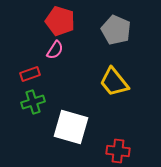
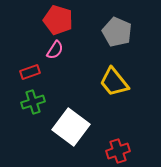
red pentagon: moved 2 px left, 1 px up
gray pentagon: moved 1 px right, 2 px down
red rectangle: moved 2 px up
white square: rotated 21 degrees clockwise
red cross: rotated 25 degrees counterclockwise
